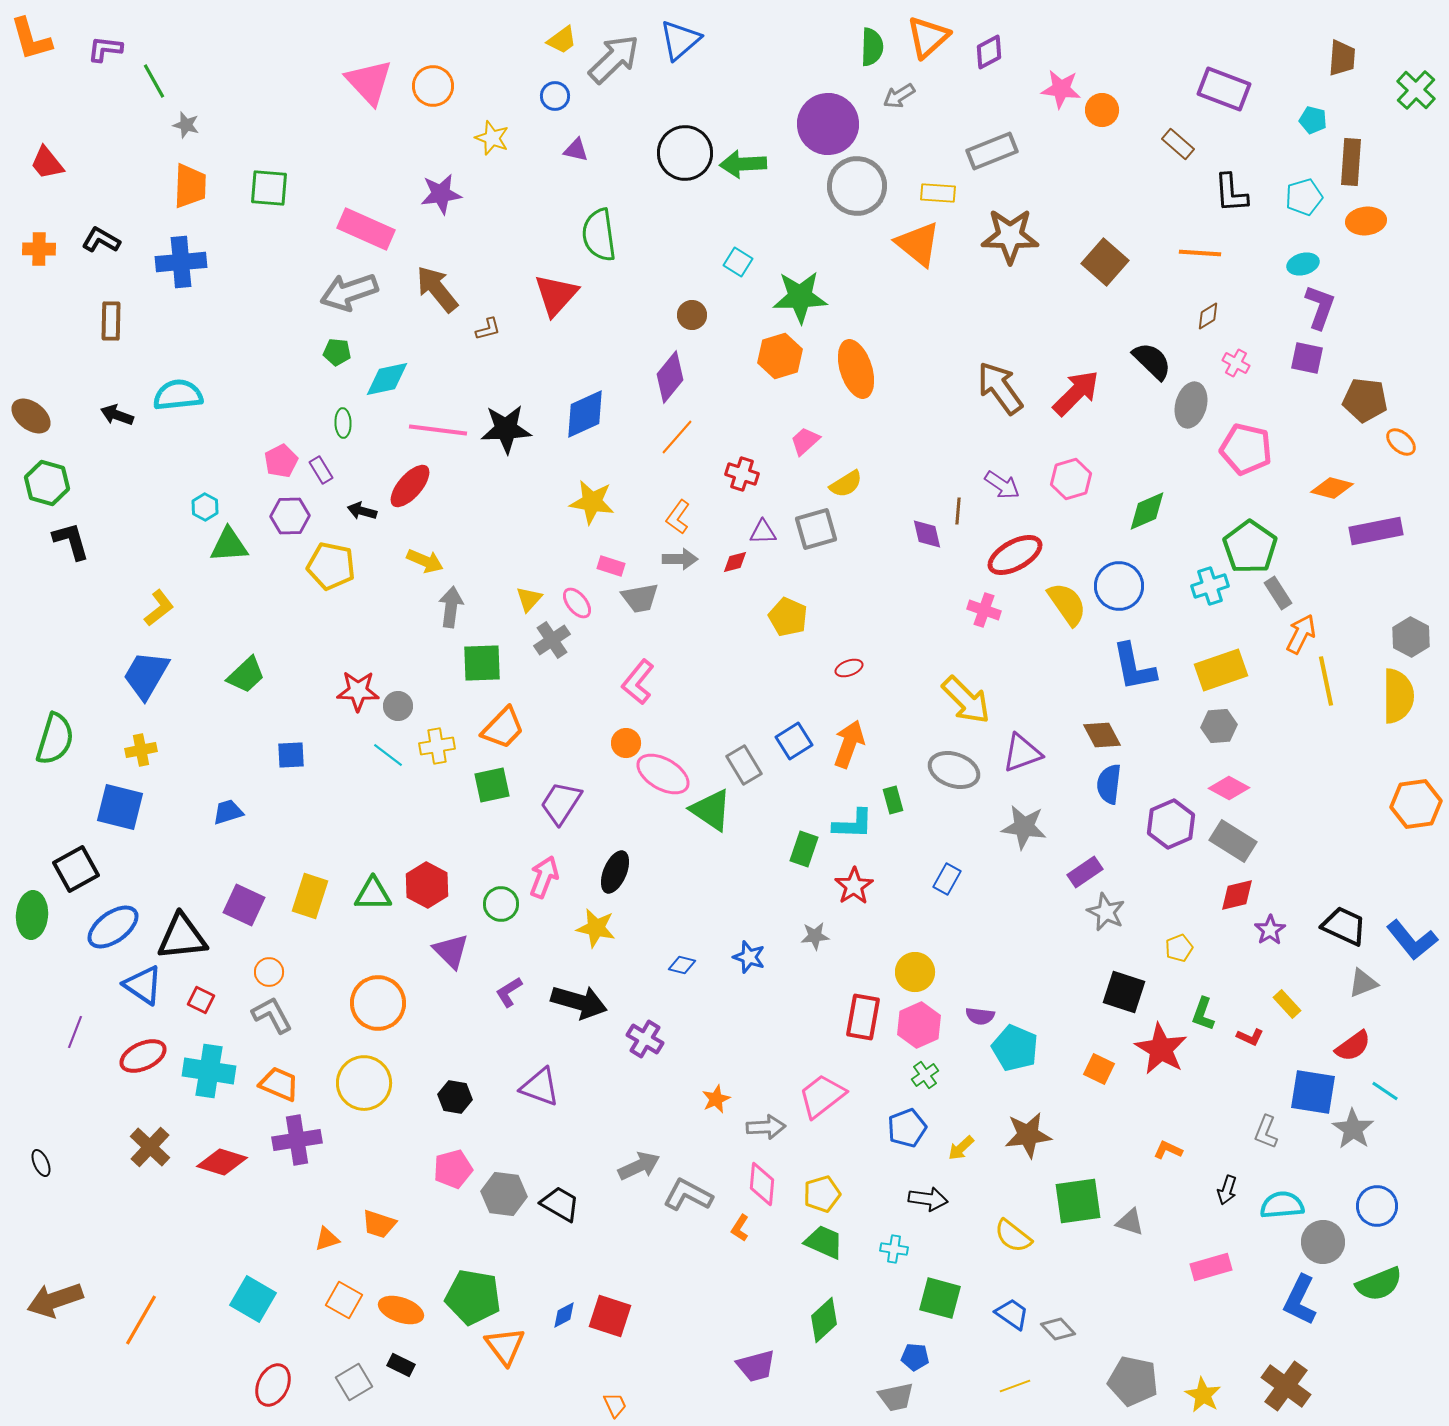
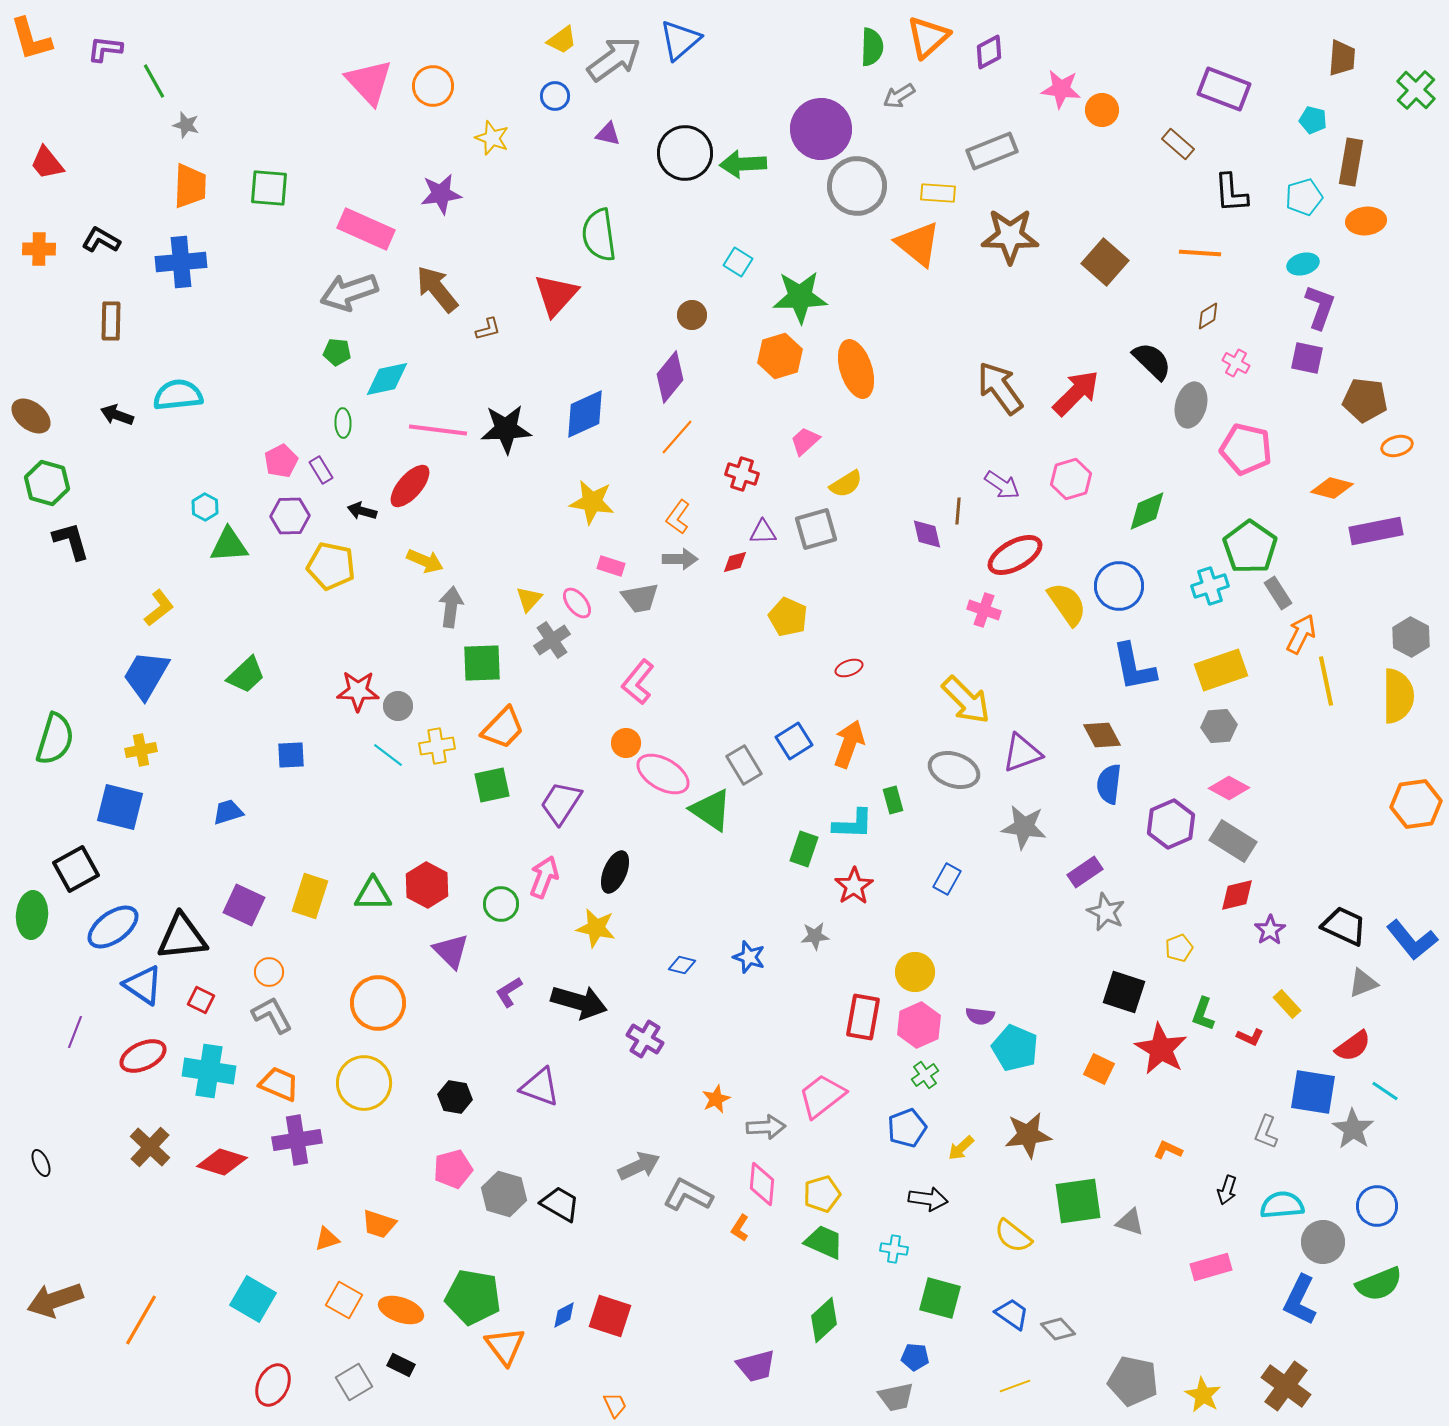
gray arrow at (614, 59): rotated 8 degrees clockwise
purple circle at (828, 124): moved 7 px left, 5 px down
purple triangle at (576, 150): moved 32 px right, 16 px up
brown rectangle at (1351, 162): rotated 6 degrees clockwise
orange ellipse at (1401, 442): moved 4 px left, 4 px down; rotated 56 degrees counterclockwise
gray hexagon at (504, 1194): rotated 9 degrees clockwise
